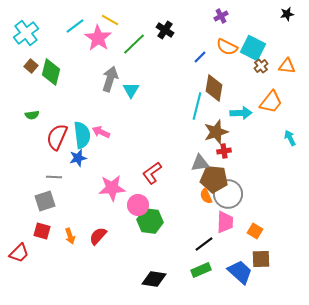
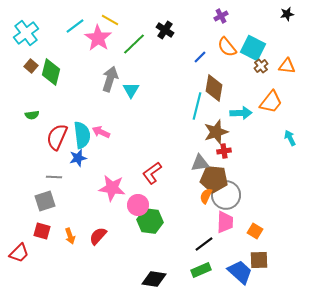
orange semicircle at (227, 47): rotated 25 degrees clockwise
pink star at (112, 188): rotated 12 degrees clockwise
gray circle at (228, 194): moved 2 px left, 1 px down
orange semicircle at (206, 196): rotated 49 degrees clockwise
brown square at (261, 259): moved 2 px left, 1 px down
